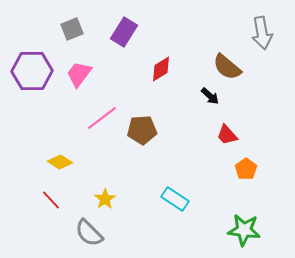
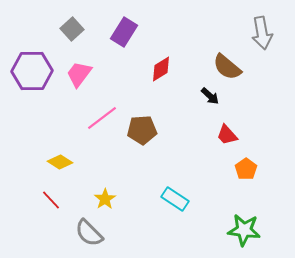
gray square: rotated 20 degrees counterclockwise
